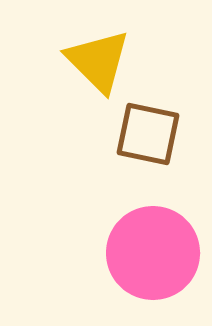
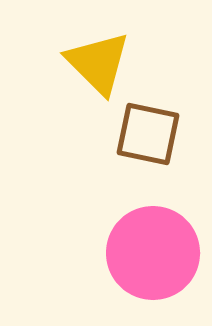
yellow triangle: moved 2 px down
